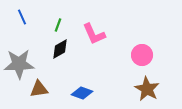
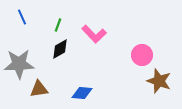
pink L-shape: rotated 20 degrees counterclockwise
brown star: moved 12 px right, 8 px up; rotated 10 degrees counterclockwise
blue diamond: rotated 15 degrees counterclockwise
